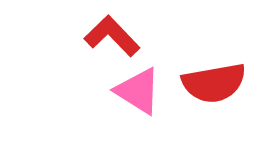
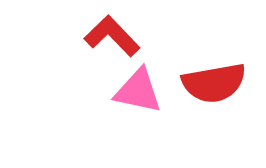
pink triangle: rotated 20 degrees counterclockwise
